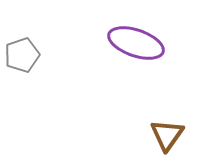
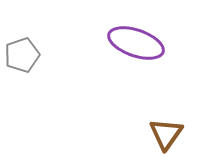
brown triangle: moved 1 px left, 1 px up
